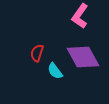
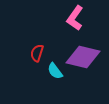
pink L-shape: moved 5 px left, 2 px down
purple diamond: rotated 48 degrees counterclockwise
